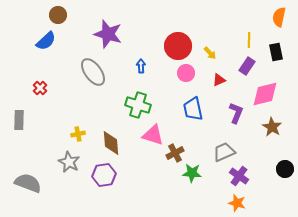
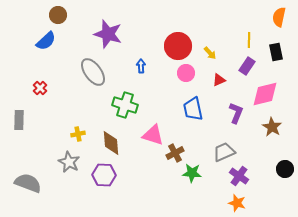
green cross: moved 13 px left
purple hexagon: rotated 10 degrees clockwise
